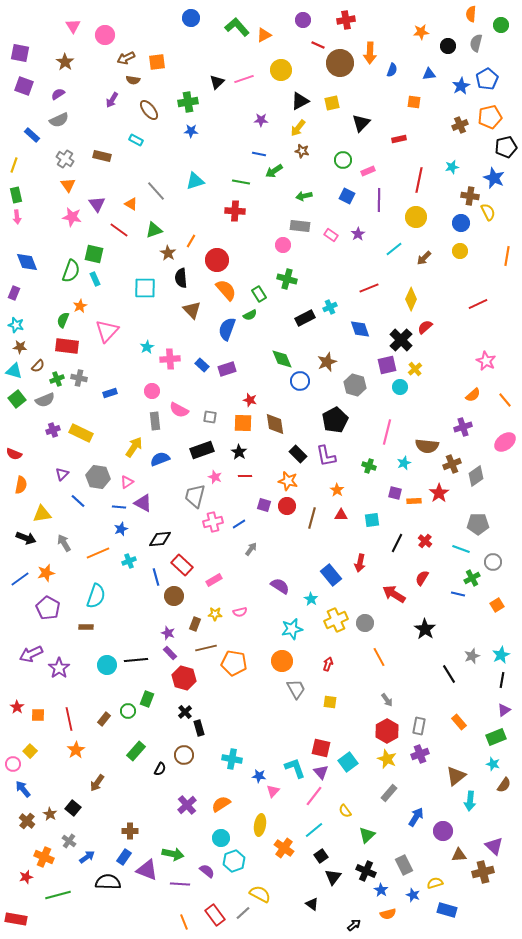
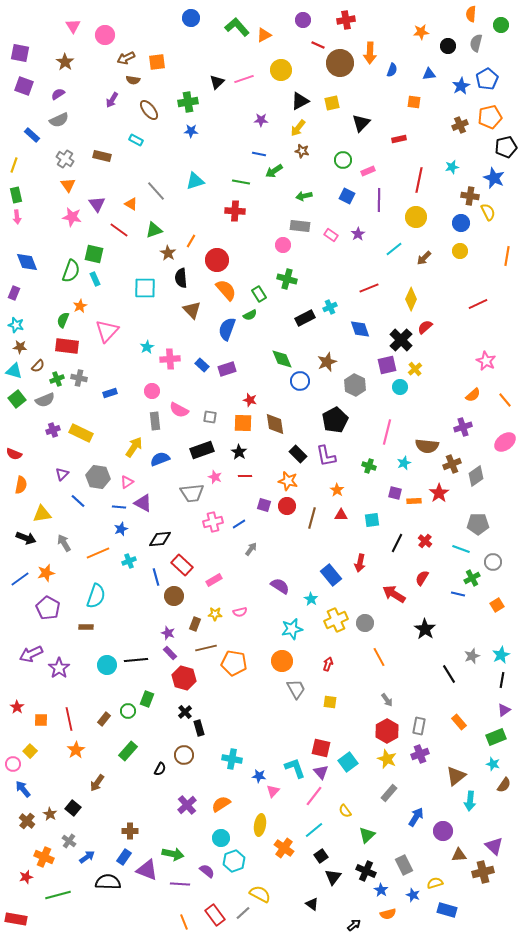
gray hexagon at (355, 385): rotated 10 degrees clockwise
gray trapezoid at (195, 496): moved 3 px left, 3 px up; rotated 110 degrees counterclockwise
orange square at (38, 715): moved 3 px right, 5 px down
green rectangle at (136, 751): moved 8 px left
